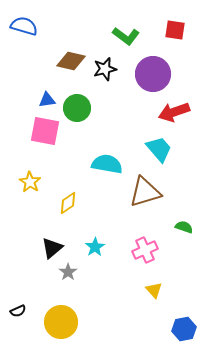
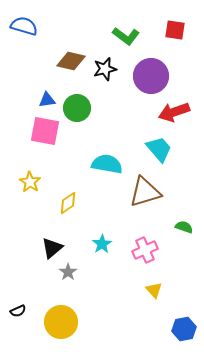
purple circle: moved 2 px left, 2 px down
cyan star: moved 7 px right, 3 px up
